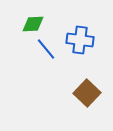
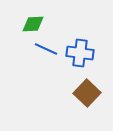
blue cross: moved 13 px down
blue line: rotated 25 degrees counterclockwise
